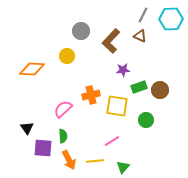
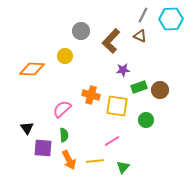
yellow circle: moved 2 px left
orange cross: rotated 30 degrees clockwise
pink semicircle: moved 1 px left
green semicircle: moved 1 px right, 1 px up
